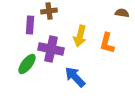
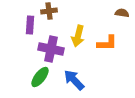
yellow arrow: moved 2 px left
orange L-shape: rotated 105 degrees counterclockwise
green ellipse: moved 13 px right, 13 px down
blue arrow: moved 1 px left, 3 px down
